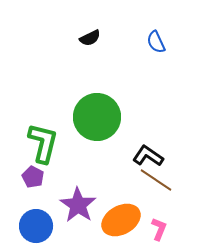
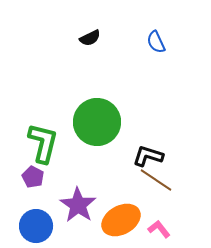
green circle: moved 5 px down
black L-shape: rotated 16 degrees counterclockwise
pink L-shape: rotated 60 degrees counterclockwise
